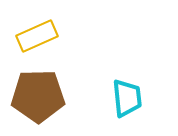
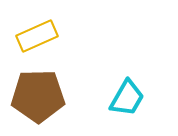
cyan trapezoid: rotated 36 degrees clockwise
